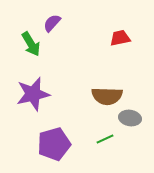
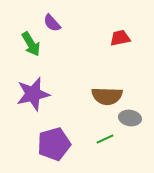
purple semicircle: rotated 84 degrees counterclockwise
